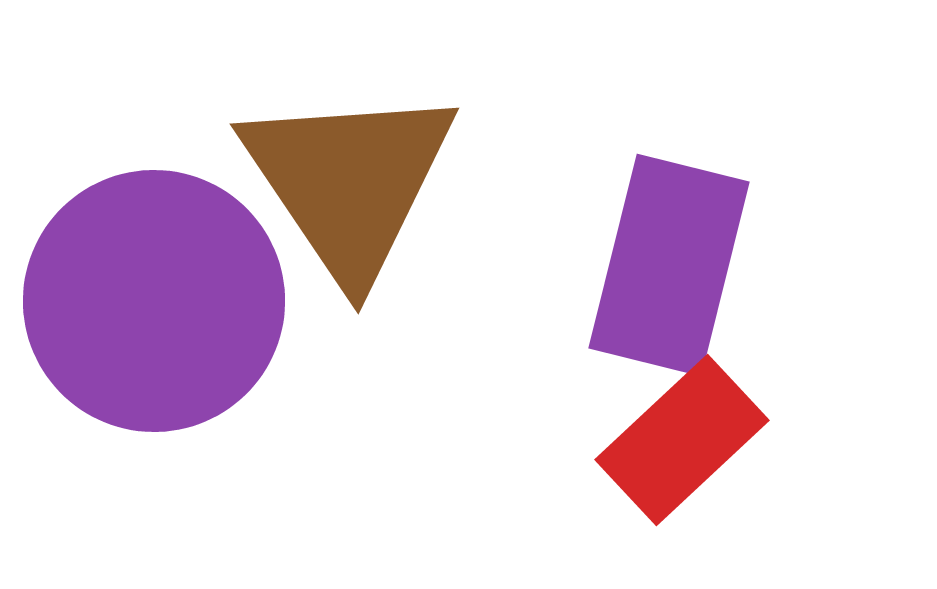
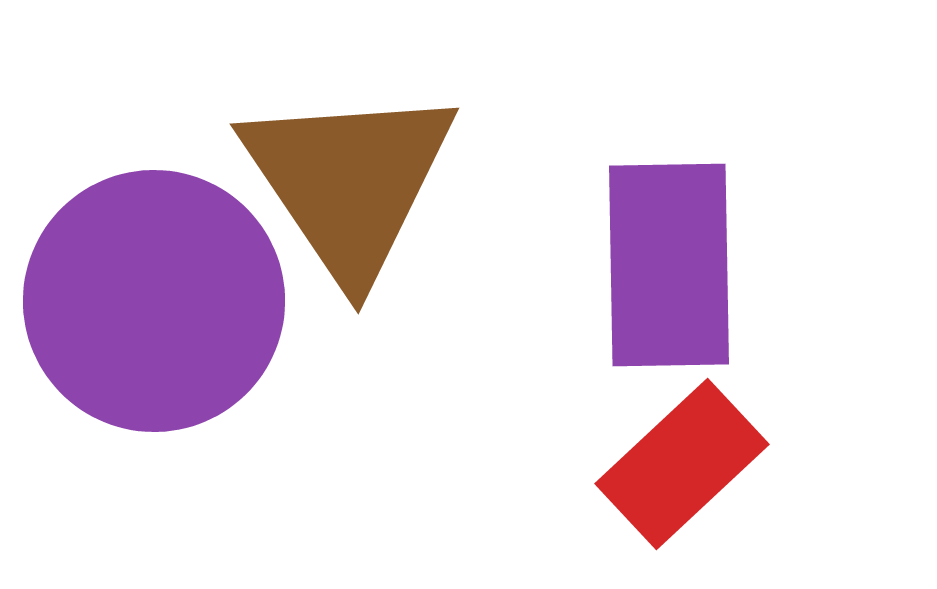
purple rectangle: rotated 15 degrees counterclockwise
red rectangle: moved 24 px down
